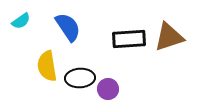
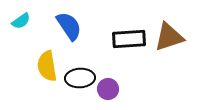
blue semicircle: moved 1 px right, 1 px up
